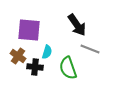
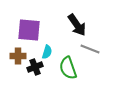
brown cross: rotated 35 degrees counterclockwise
black cross: rotated 28 degrees counterclockwise
